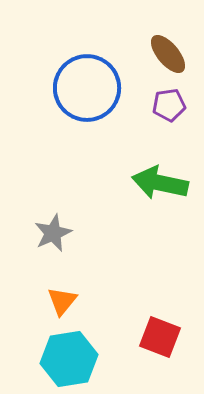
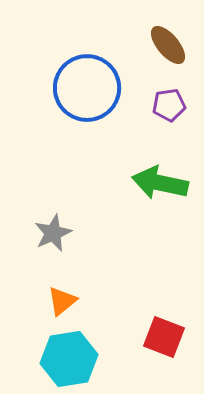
brown ellipse: moved 9 px up
orange triangle: rotated 12 degrees clockwise
red square: moved 4 px right
